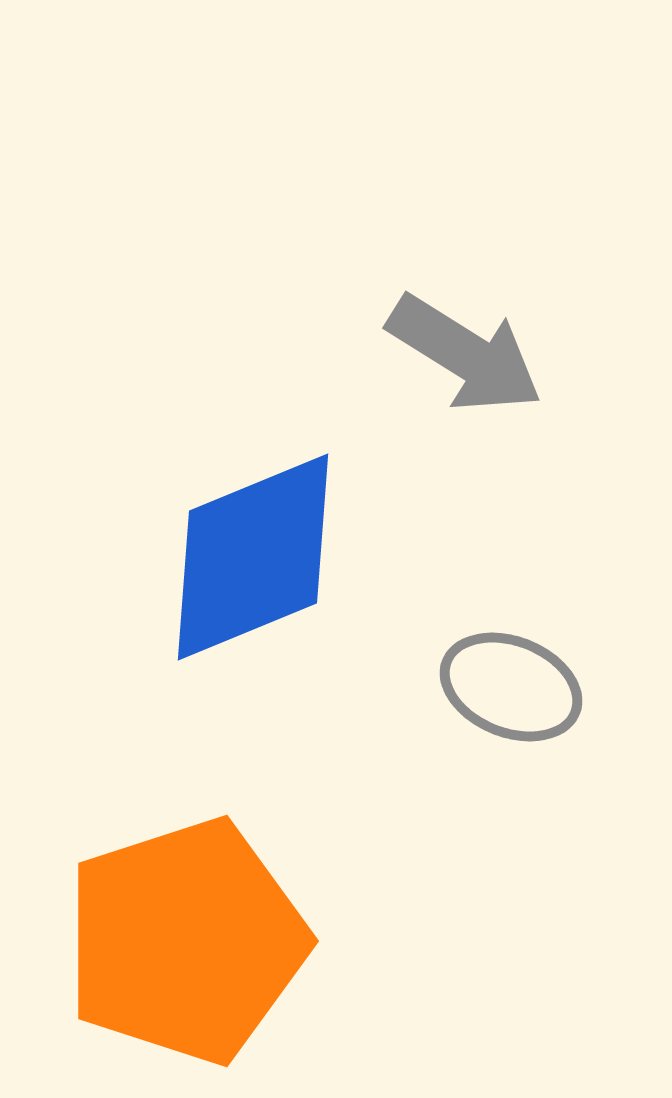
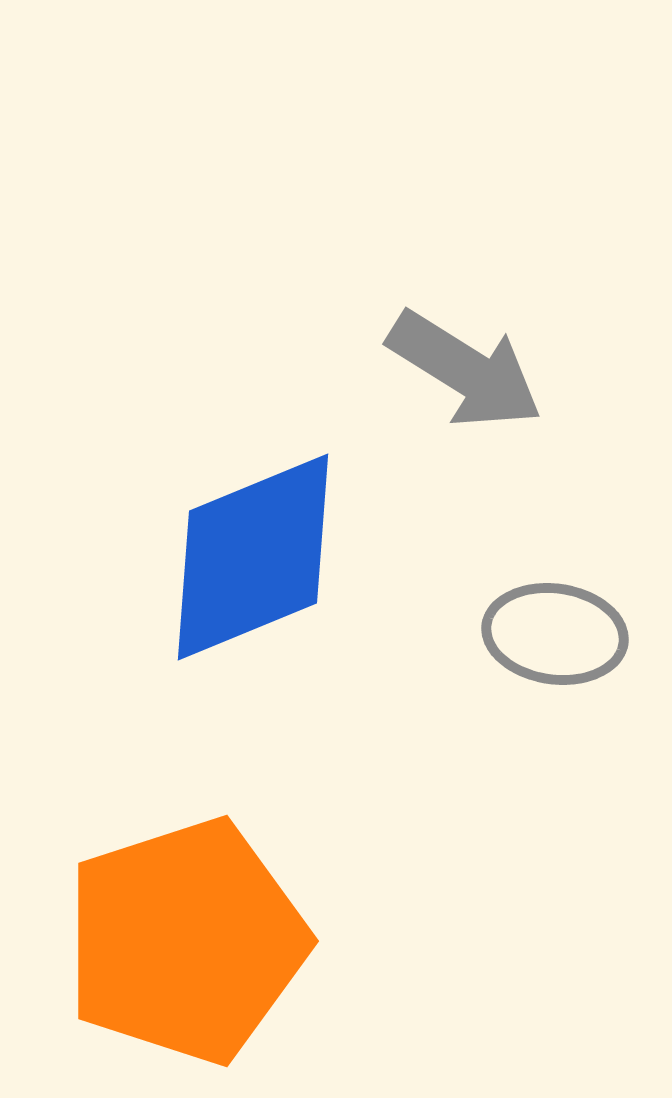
gray arrow: moved 16 px down
gray ellipse: moved 44 px right, 53 px up; rotated 14 degrees counterclockwise
